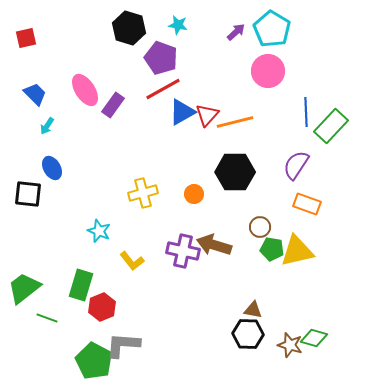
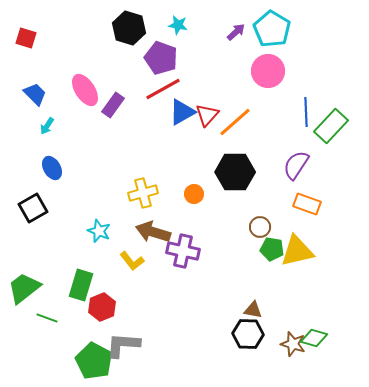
red square at (26, 38): rotated 30 degrees clockwise
orange line at (235, 122): rotated 27 degrees counterclockwise
black square at (28, 194): moved 5 px right, 14 px down; rotated 36 degrees counterclockwise
brown arrow at (214, 245): moved 61 px left, 13 px up
brown star at (290, 345): moved 3 px right, 1 px up
